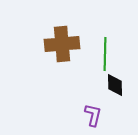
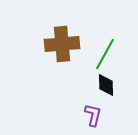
green line: rotated 28 degrees clockwise
black diamond: moved 9 px left
